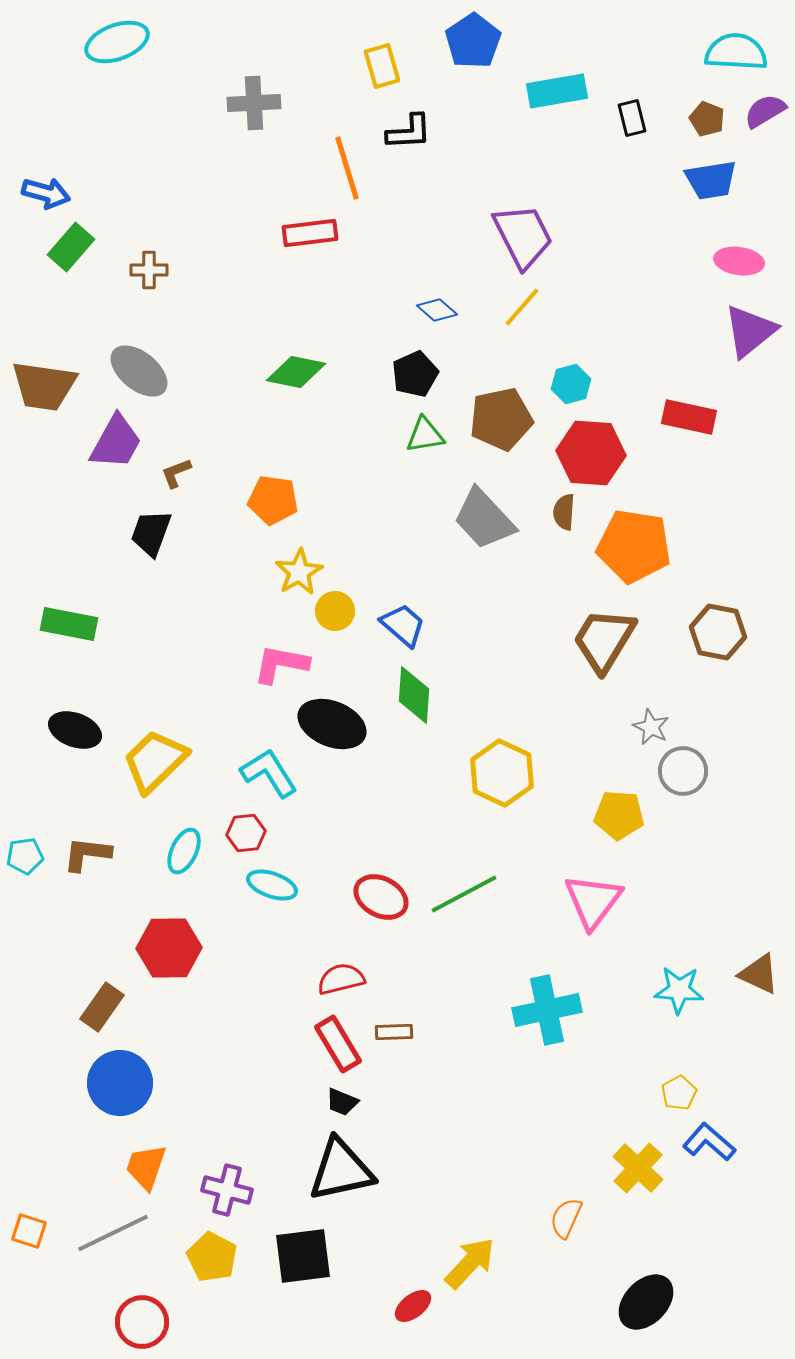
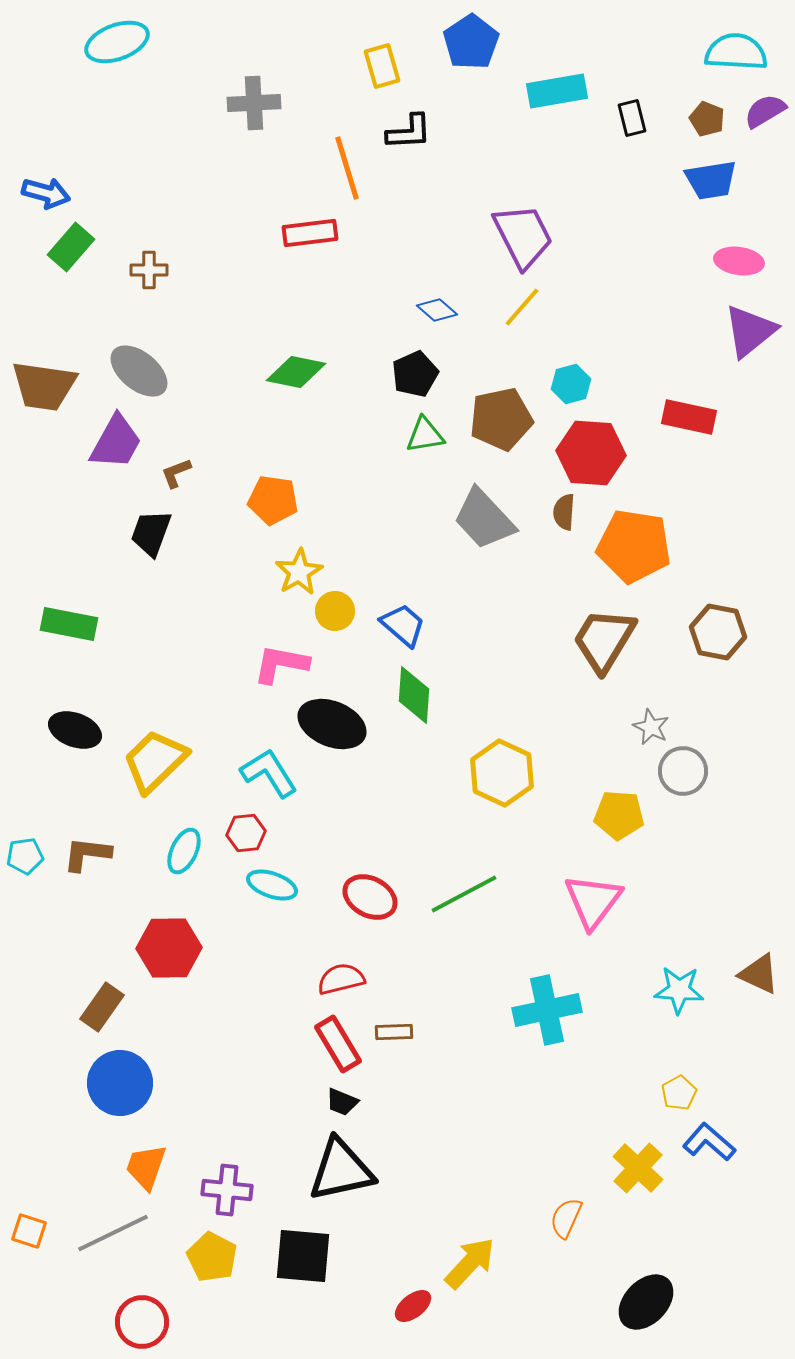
blue pentagon at (473, 41): moved 2 px left, 1 px down
red ellipse at (381, 897): moved 11 px left
purple cross at (227, 1190): rotated 9 degrees counterclockwise
black square at (303, 1256): rotated 12 degrees clockwise
